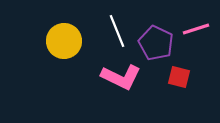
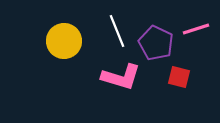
pink L-shape: rotated 9 degrees counterclockwise
